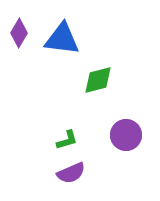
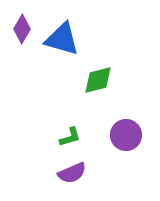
purple diamond: moved 3 px right, 4 px up
blue triangle: rotated 9 degrees clockwise
green L-shape: moved 3 px right, 3 px up
purple semicircle: moved 1 px right
